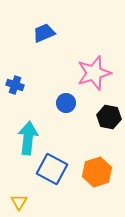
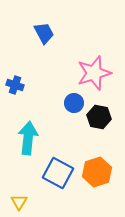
blue trapezoid: rotated 85 degrees clockwise
blue circle: moved 8 px right
black hexagon: moved 10 px left
blue square: moved 6 px right, 4 px down
